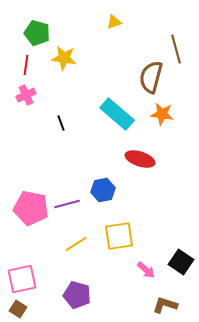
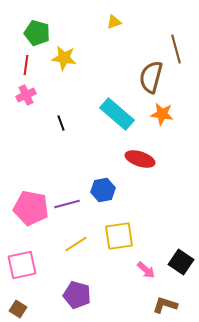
pink square: moved 14 px up
